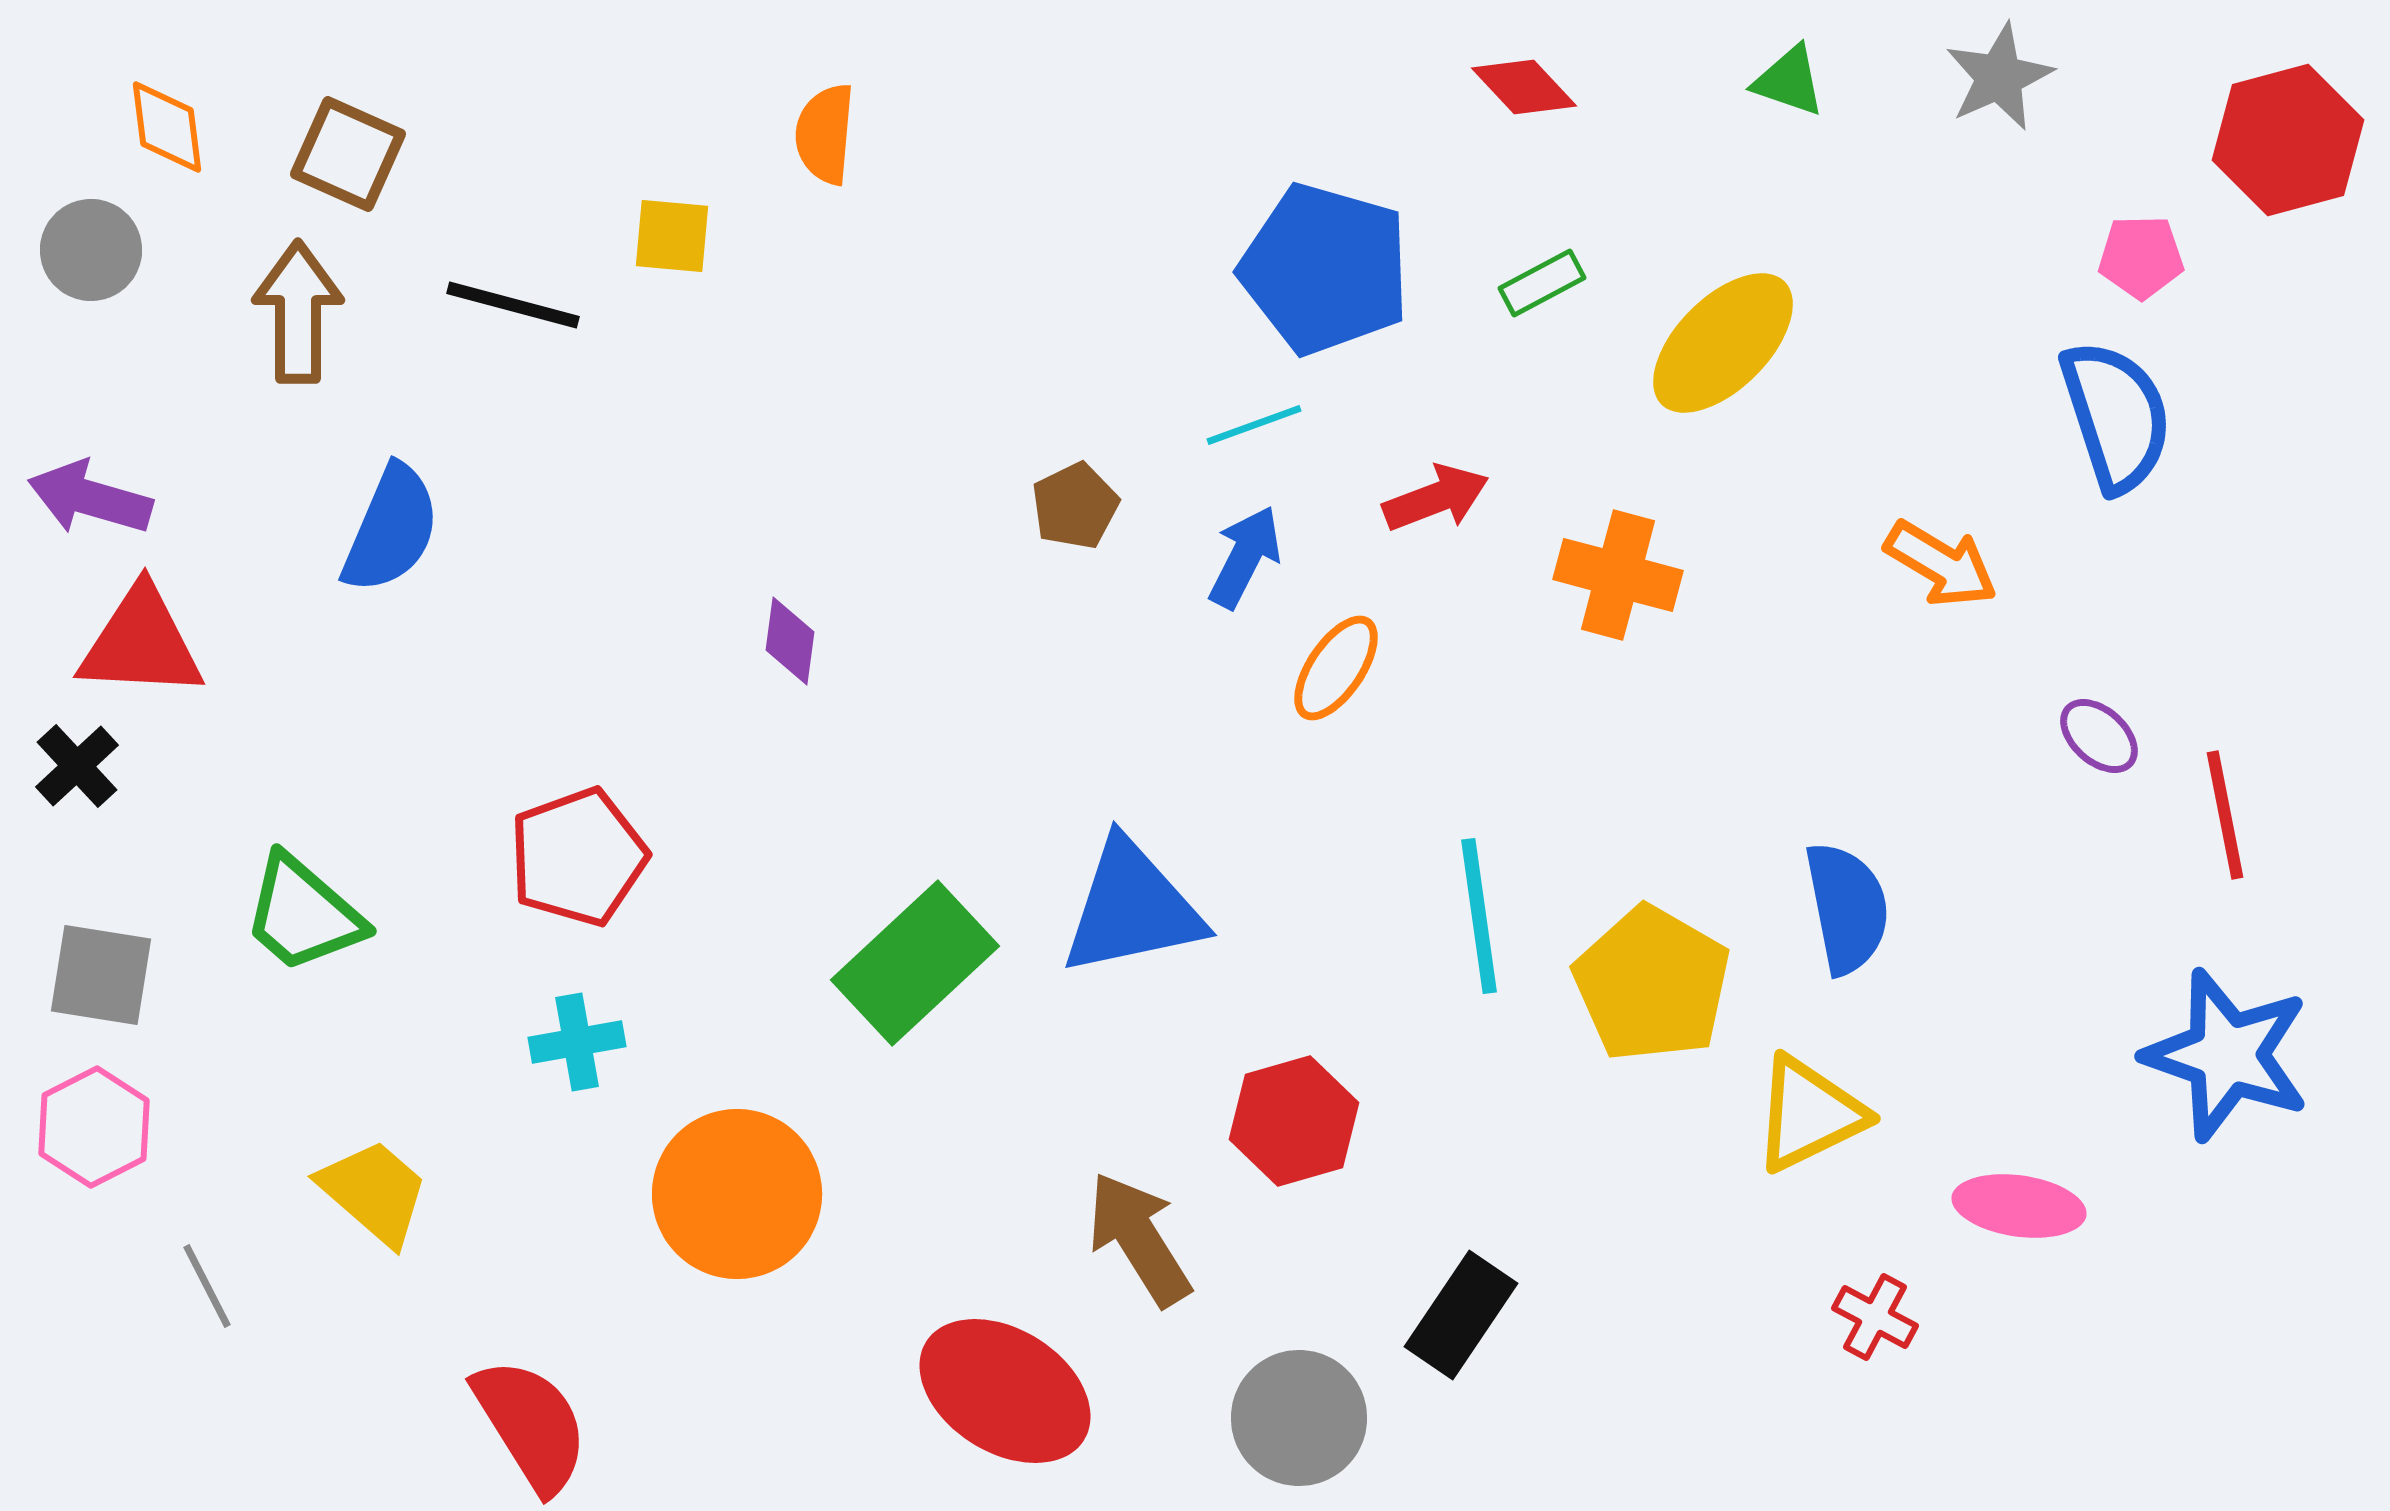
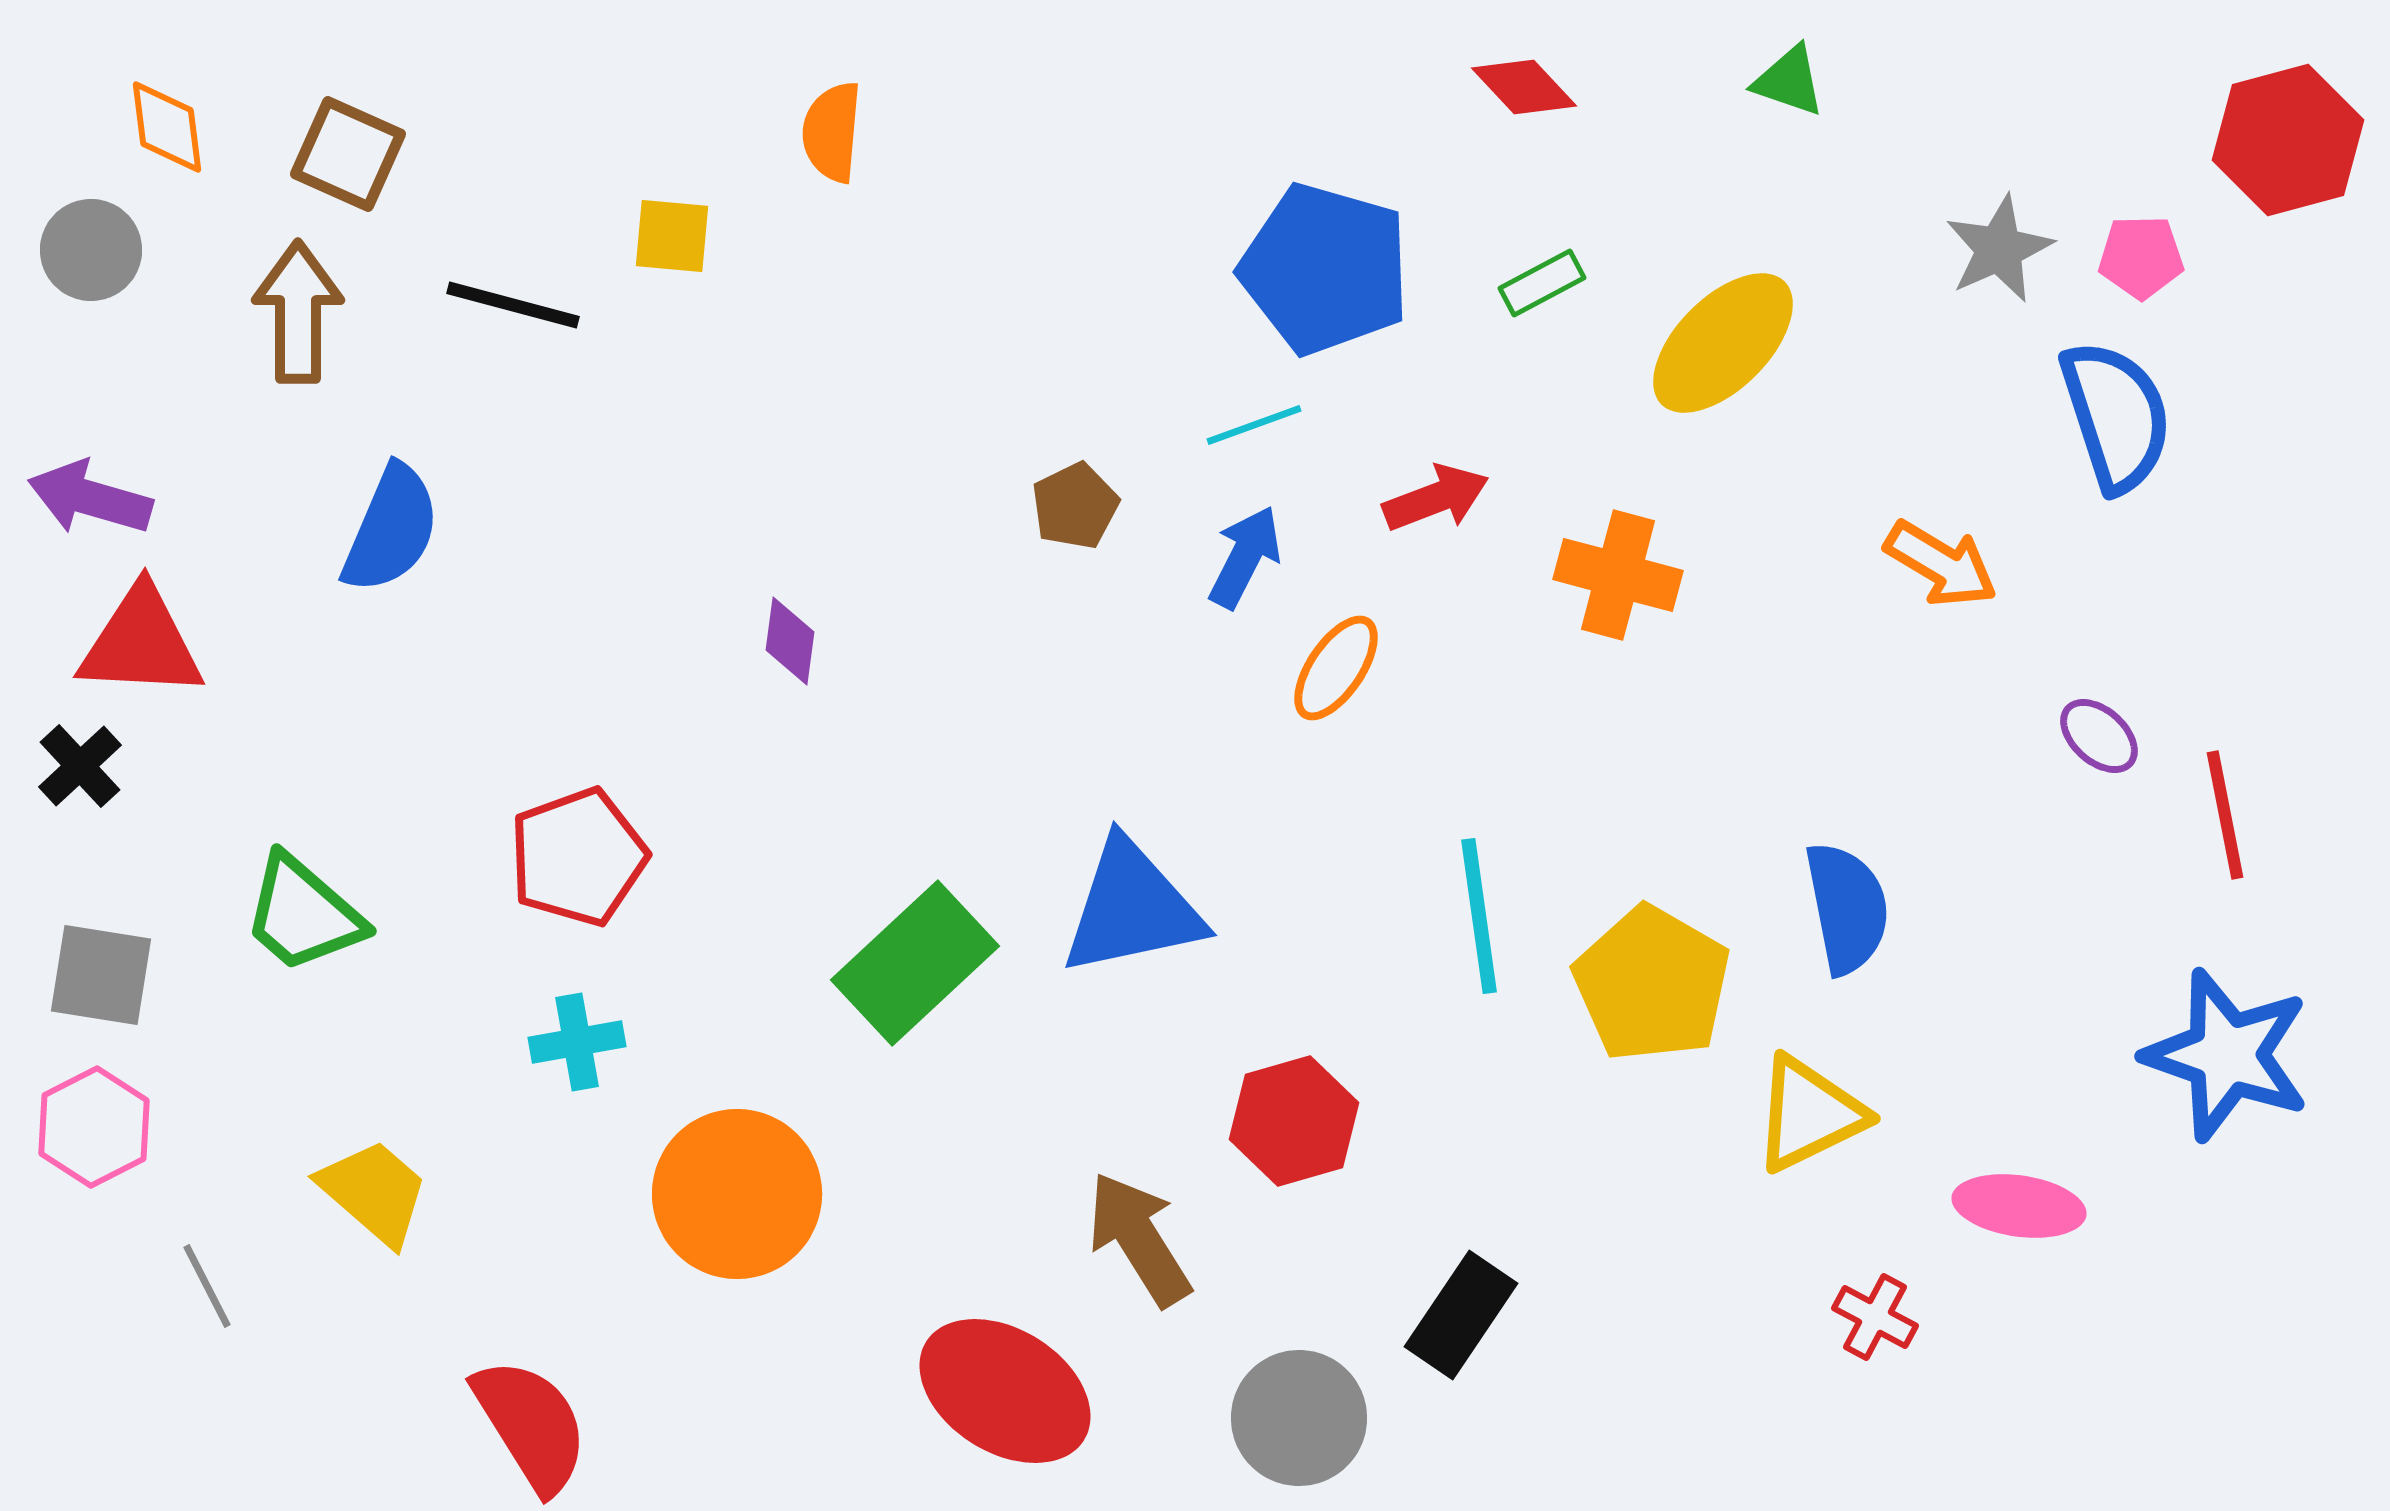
gray star at (1999, 77): moved 172 px down
orange semicircle at (825, 134): moved 7 px right, 2 px up
black cross at (77, 766): moved 3 px right
